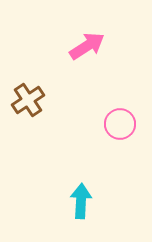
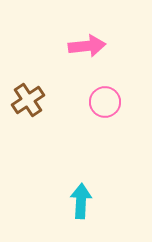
pink arrow: rotated 27 degrees clockwise
pink circle: moved 15 px left, 22 px up
